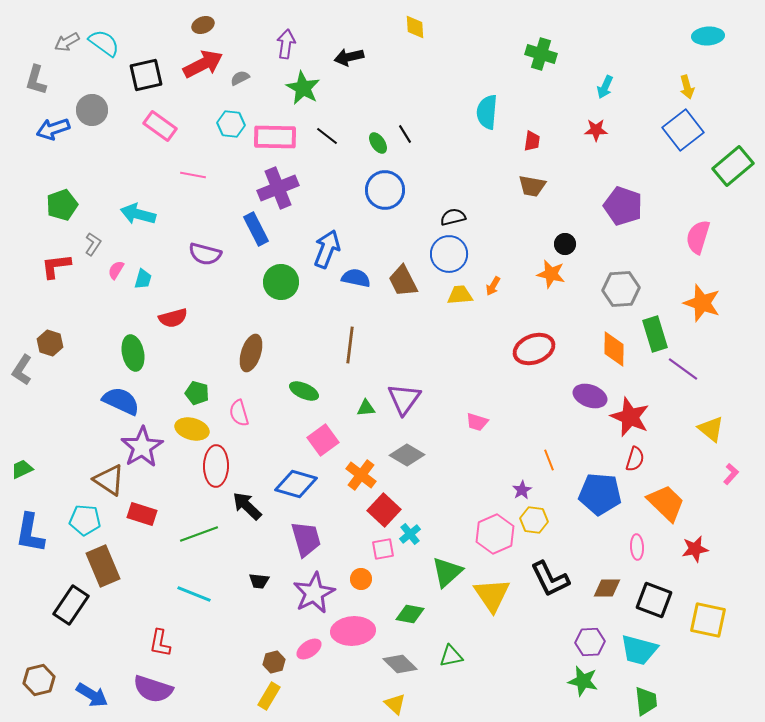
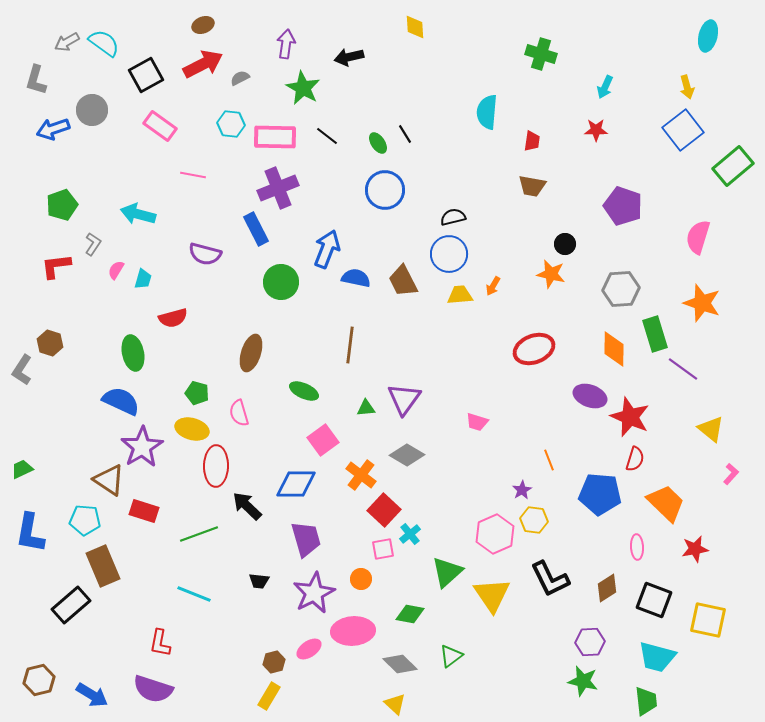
cyan ellipse at (708, 36): rotated 72 degrees counterclockwise
black square at (146, 75): rotated 16 degrees counterclockwise
blue diamond at (296, 484): rotated 15 degrees counterclockwise
red rectangle at (142, 514): moved 2 px right, 3 px up
brown diamond at (607, 588): rotated 32 degrees counterclockwise
black rectangle at (71, 605): rotated 15 degrees clockwise
cyan trapezoid at (639, 650): moved 18 px right, 7 px down
green triangle at (451, 656): rotated 25 degrees counterclockwise
